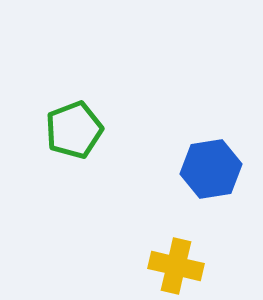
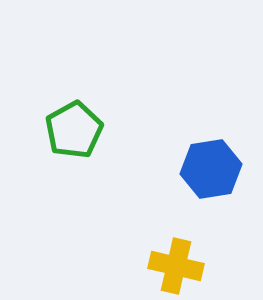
green pentagon: rotated 8 degrees counterclockwise
